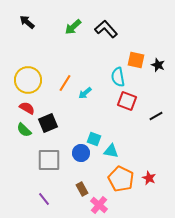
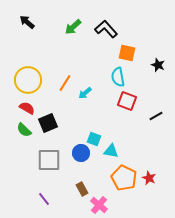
orange square: moved 9 px left, 7 px up
orange pentagon: moved 3 px right, 1 px up
